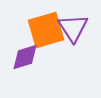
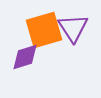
orange square: moved 2 px left
